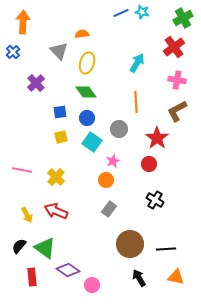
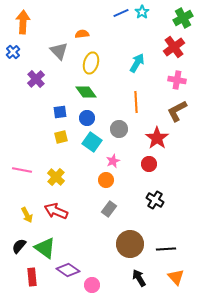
cyan star: rotated 24 degrees clockwise
yellow ellipse: moved 4 px right
purple cross: moved 4 px up
orange triangle: rotated 36 degrees clockwise
